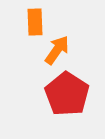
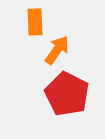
red pentagon: rotated 6 degrees counterclockwise
